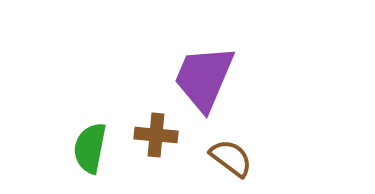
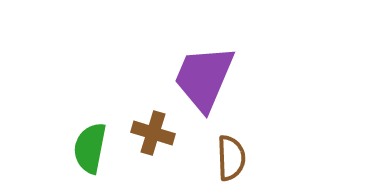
brown cross: moved 3 px left, 2 px up; rotated 12 degrees clockwise
brown semicircle: rotated 51 degrees clockwise
